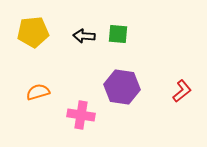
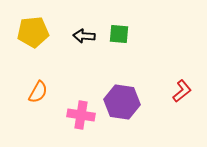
green square: moved 1 px right
purple hexagon: moved 15 px down
orange semicircle: rotated 135 degrees clockwise
